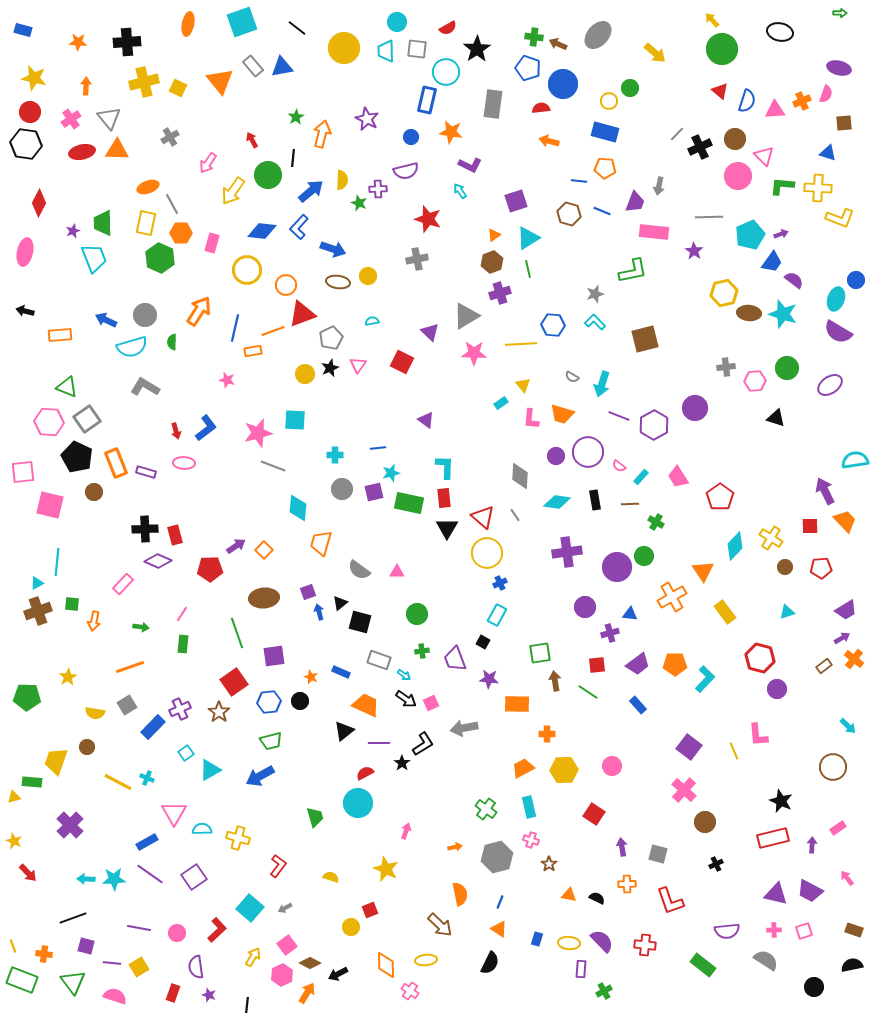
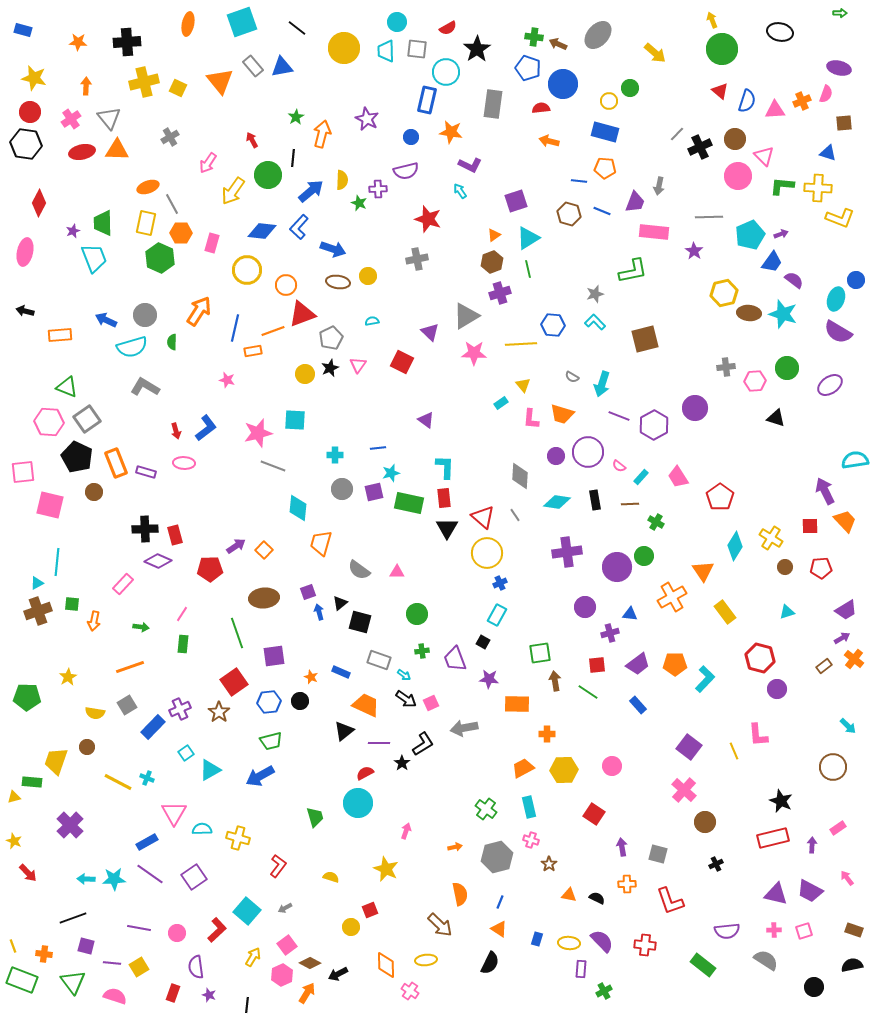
yellow arrow at (712, 20): rotated 21 degrees clockwise
cyan diamond at (735, 546): rotated 12 degrees counterclockwise
cyan square at (250, 908): moved 3 px left, 3 px down
